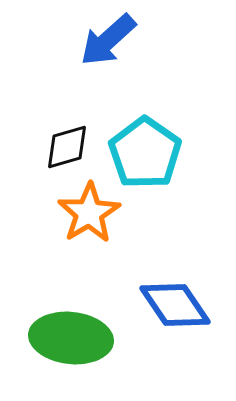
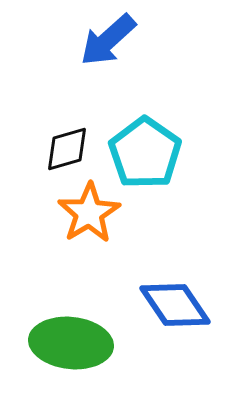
black diamond: moved 2 px down
green ellipse: moved 5 px down
